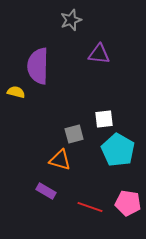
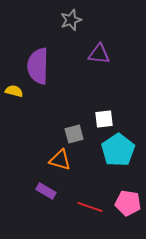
yellow semicircle: moved 2 px left, 1 px up
cyan pentagon: rotated 8 degrees clockwise
